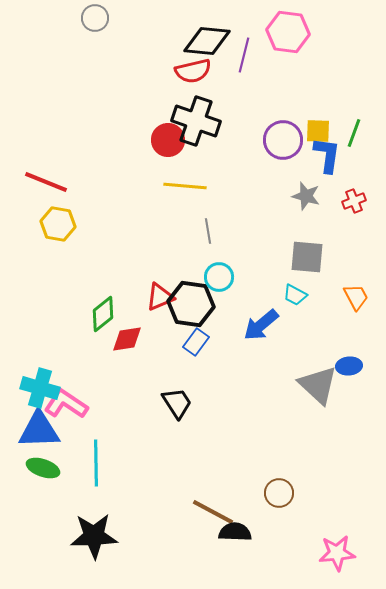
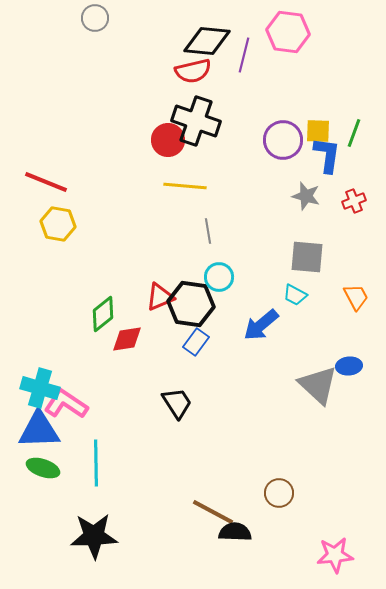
pink star: moved 2 px left, 2 px down
